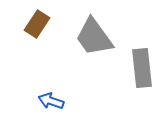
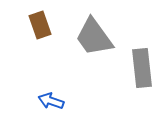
brown rectangle: moved 3 px right, 1 px down; rotated 52 degrees counterclockwise
